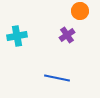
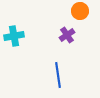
cyan cross: moved 3 px left
blue line: moved 1 px right, 3 px up; rotated 70 degrees clockwise
